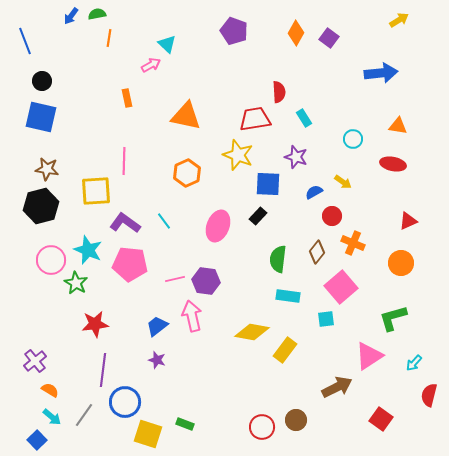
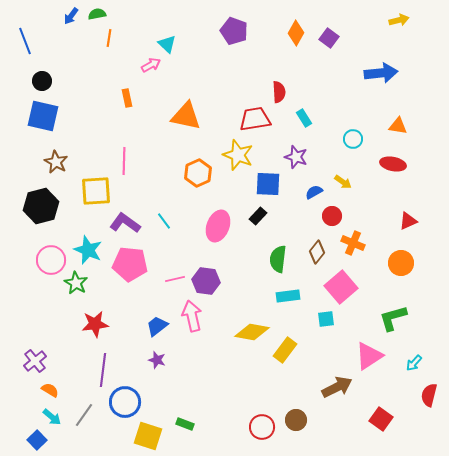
yellow arrow at (399, 20): rotated 18 degrees clockwise
blue square at (41, 117): moved 2 px right, 1 px up
brown star at (47, 169): moved 9 px right, 7 px up; rotated 20 degrees clockwise
orange hexagon at (187, 173): moved 11 px right
cyan rectangle at (288, 296): rotated 15 degrees counterclockwise
yellow square at (148, 434): moved 2 px down
